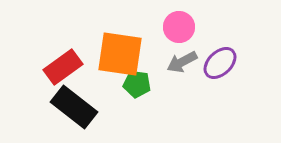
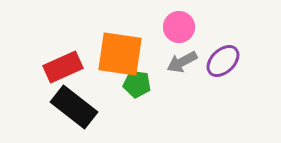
purple ellipse: moved 3 px right, 2 px up
red rectangle: rotated 12 degrees clockwise
